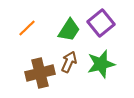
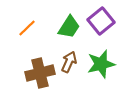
purple square: moved 2 px up
green trapezoid: moved 3 px up
